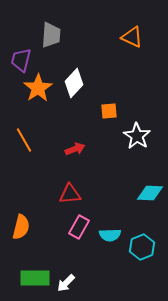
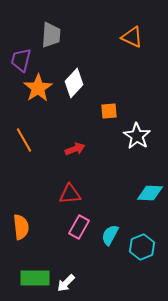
orange semicircle: rotated 20 degrees counterclockwise
cyan semicircle: rotated 120 degrees clockwise
